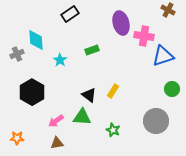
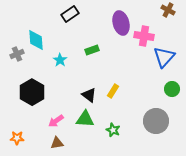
blue triangle: moved 1 px right, 1 px down; rotated 30 degrees counterclockwise
green triangle: moved 3 px right, 2 px down
